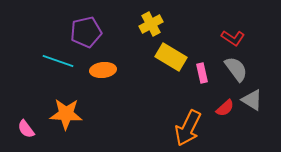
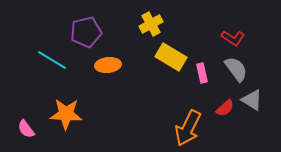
cyan line: moved 6 px left, 1 px up; rotated 12 degrees clockwise
orange ellipse: moved 5 px right, 5 px up
